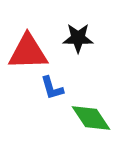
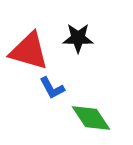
red triangle: moved 1 px right, 1 px up; rotated 18 degrees clockwise
blue L-shape: rotated 12 degrees counterclockwise
